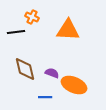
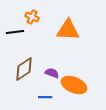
black line: moved 1 px left
brown diamond: moved 1 px left; rotated 70 degrees clockwise
